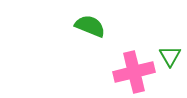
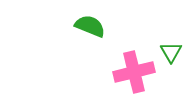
green triangle: moved 1 px right, 4 px up
